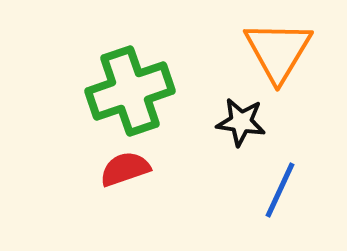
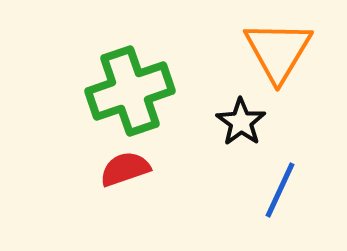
black star: rotated 27 degrees clockwise
